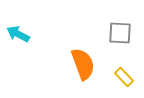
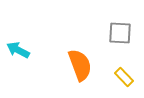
cyan arrow: moved 16 px down
orange semicircle: moved 3 px left, 1 px down
